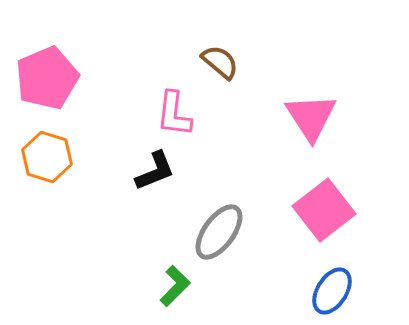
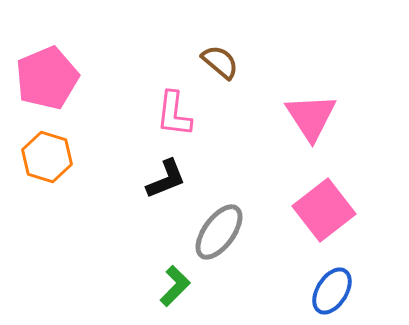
black L-shape: moved 11 px right, 8 px down
